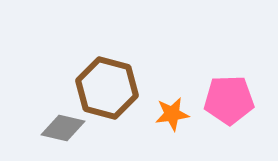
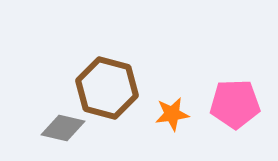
pink pentagon: moved 6 px right, 4 px down
